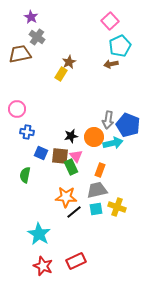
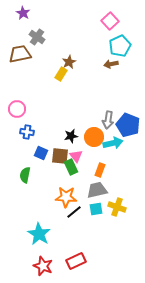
purple star: moved 8 px left, 4 px up
